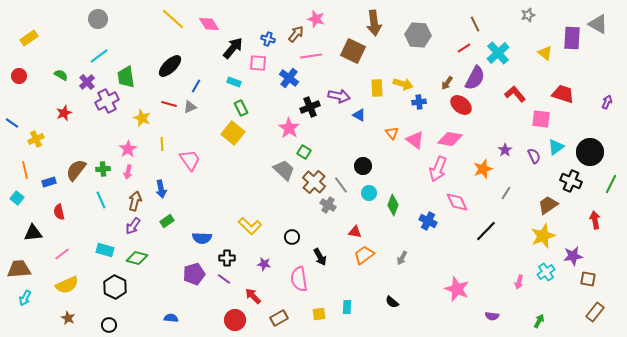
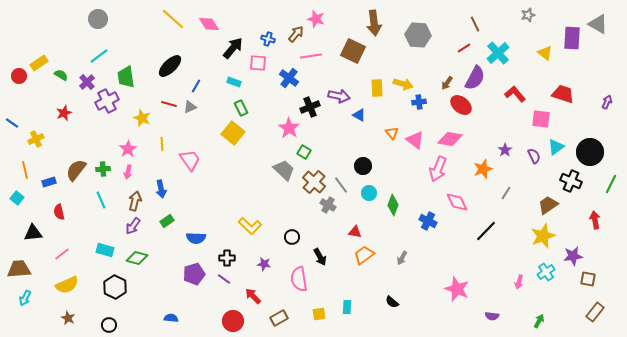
yellow rectangle at (29, 38): moved 10 px right, 25 px down
blue semicircle at (202, 238): moved 6 px left
red circle at (235, 320): moved 2 px left, 1 px down
